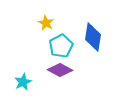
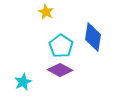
yellow star: moved 11 px up
cyan pentagon: rotated 10 degrees counterclockwise
